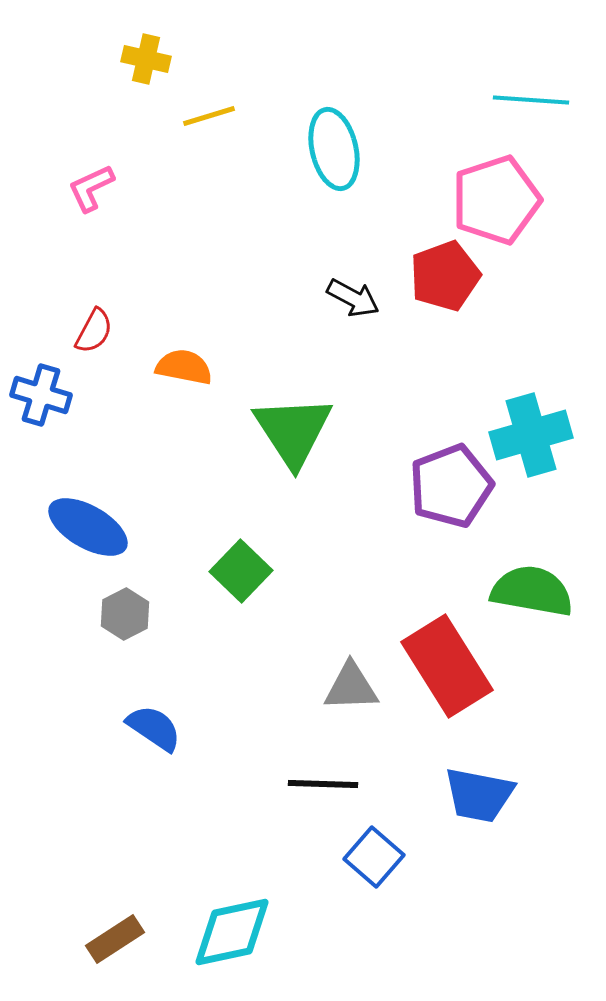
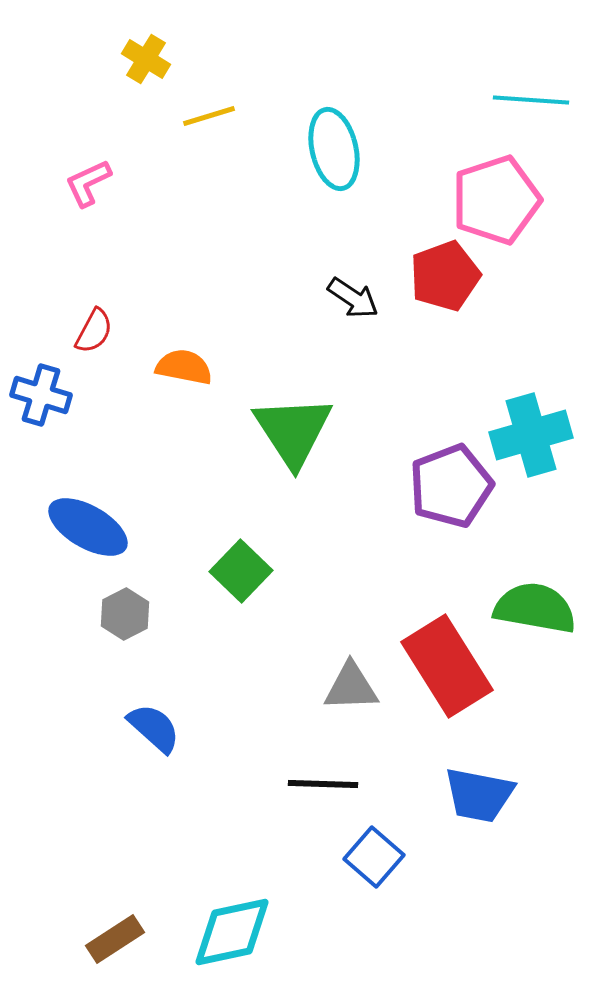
yellow cross: rotated 18 degrees clockwise
pink L-shape: moved 3 px left, 5 px up
black arrow: rotated 6 degrees clockwise
green semicircle: moved 3 px right, 17 px down
blue semicircle: rotated 8 degrees clockwise
